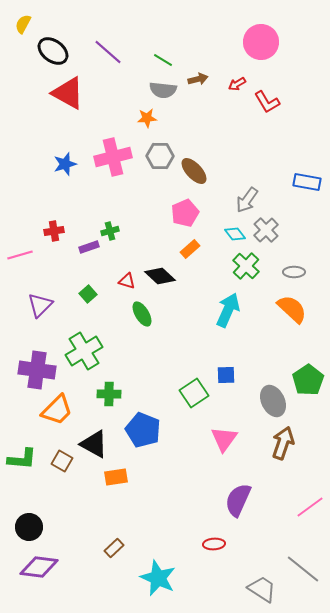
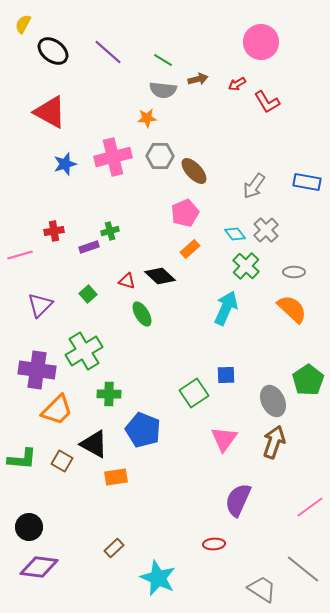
red triangle at (68, 93): moved 18 px left, 19 px down
gray arrow at (247, 200): moved 7 px right, 14 px up
cyan arrow at (228, 310): moved 2 px left, 2 px up
brown arrow at (283, 443): moved 9 px left, 1 px up
